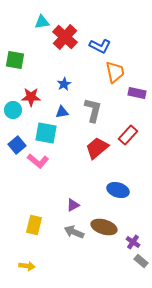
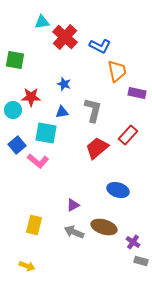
orange trapezoid: moved 2 px right, 1 px up
blue star: rotated 24 degrees counterclockwise
gray rectangle: rotated 24 degrees counterclockwise
yellow arrow: rotated 14 degrees clockwise
